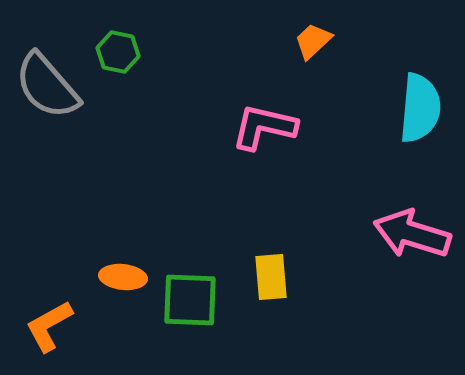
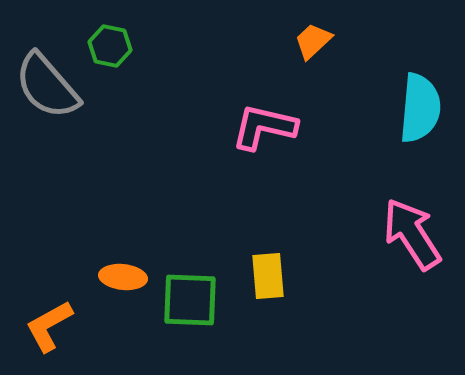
green hexagon: moved 8 px left, 6 px up
pink arrow: rotated 40 degrees clockwise
yellow rectangle: moved 3 px left, 1 px up
